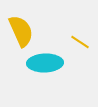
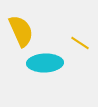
yellow line: moved 1 px down
